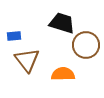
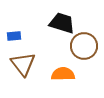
brown circle: moved 2 px left, 1 px down
brown triangle: moved 4 px left, 4 px down
